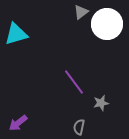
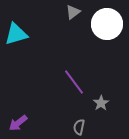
gray triangle: moved 8 px left
gray star: rotated 21 degrees counterclockwise
